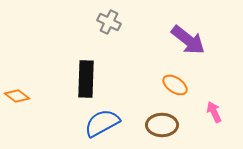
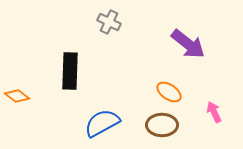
purple arrow: moved 4 px down
black rectangle: moved 16 px left, 8 px up
orange ellipse: moved 6 px left, 7 px down
